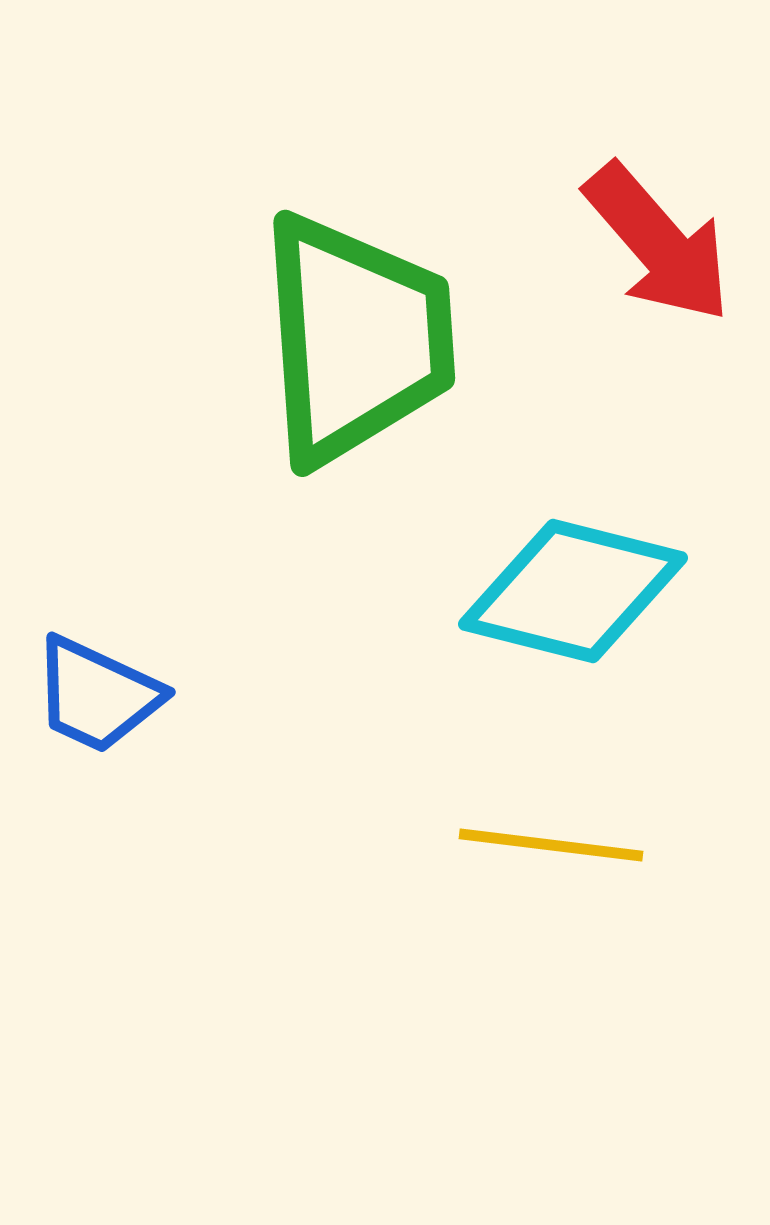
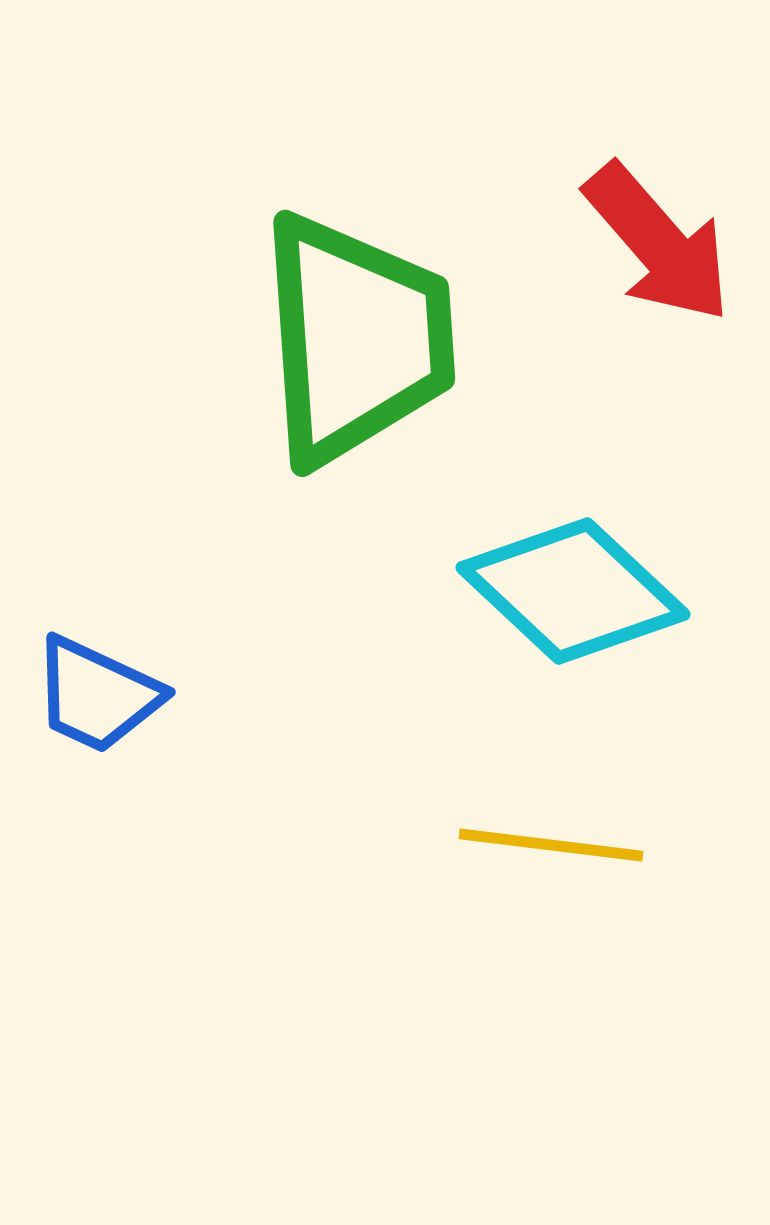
cyan diamond: rotated 29 degrees clockwise
